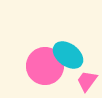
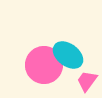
pink circle: moved 1 px left, 1 px up
